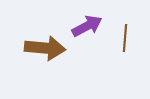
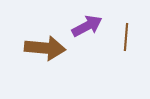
brown line: moved 1 px right, 1 px up
